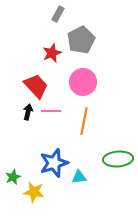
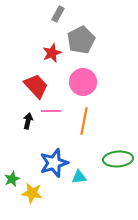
black arrow: moved 9 px down
green star: moved 1 px left, 2 px down
yellow star: moved 2 px left, 1 px down
